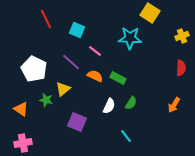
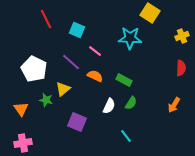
green rectangle: moved 6 px right, 2 px down
orange triangle: rotated 21 degrees clockwise
